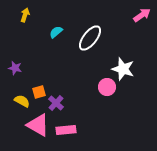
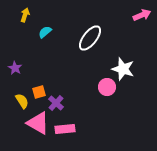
pink arrow: rotated 12 degrees clockwise
cyan semicircle: moved 11 px left
purple star: rotated 16 degrees clockwise
yellow semicircle: rotated 28 degrees clockwise
pink triangle: moved 2 px up
pink rectangle: moved 1 px left, 1 px up
